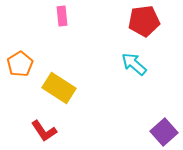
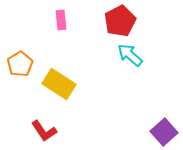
pink rectangle: moved 1 px left, 4 px down
red pentagon: moved 24 px left; rotated 20 degrees counterclockwise
cyan arrow: moved 4 px left, 9 px up
yellow rectangle: moved 4 px up
